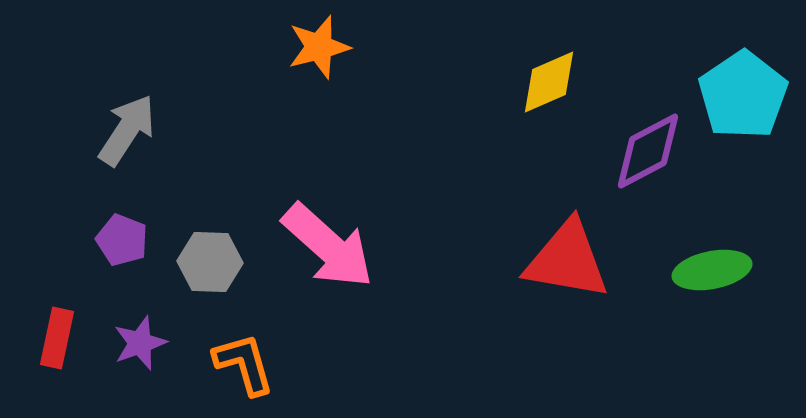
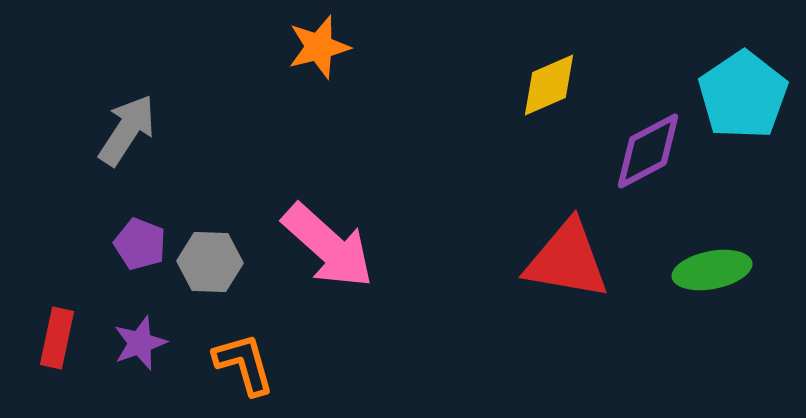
yellow diamond: moved 3 px down
purple pentagon: moved 18 px right, 4 px down
